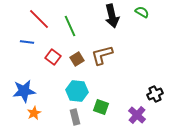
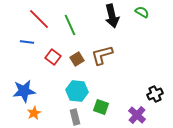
green line: moved 1 px up
